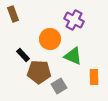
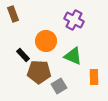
orange circle: moved 4 px left, 2 px down
